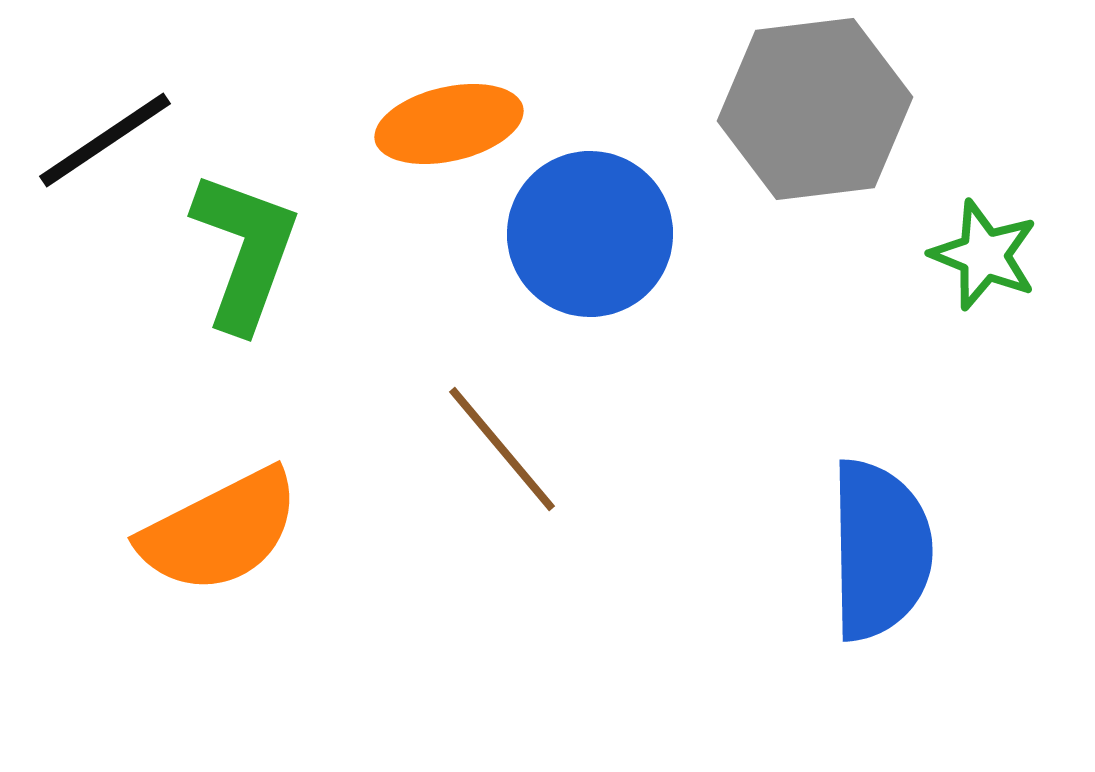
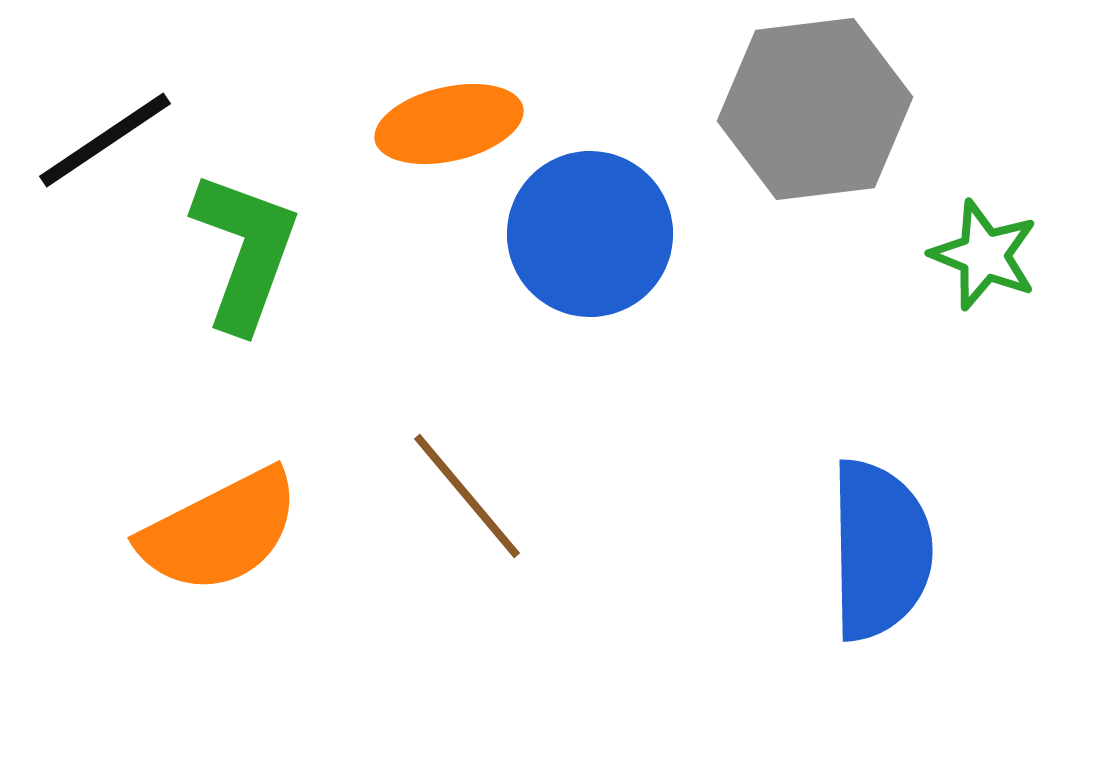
brown line: moved 35 px left, 47 px down
